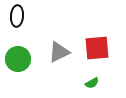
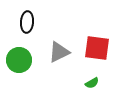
black ellipse: moved 10 px right, 6 px down
red square: rotated 12 degrees clockwise
green circle: moved 1 px right, 1 px down
